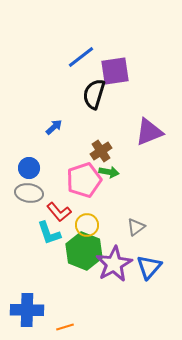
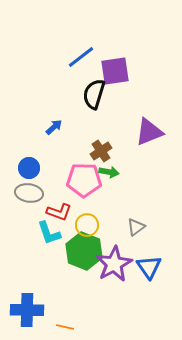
pink pentagon: rotated 20 degrees clockwise
red L-shape: rotated 30 degrees counterclockwise
blue triangle: rotated 16 degrees counterclockwise
orange line: rotated 30 degrees clockwise
